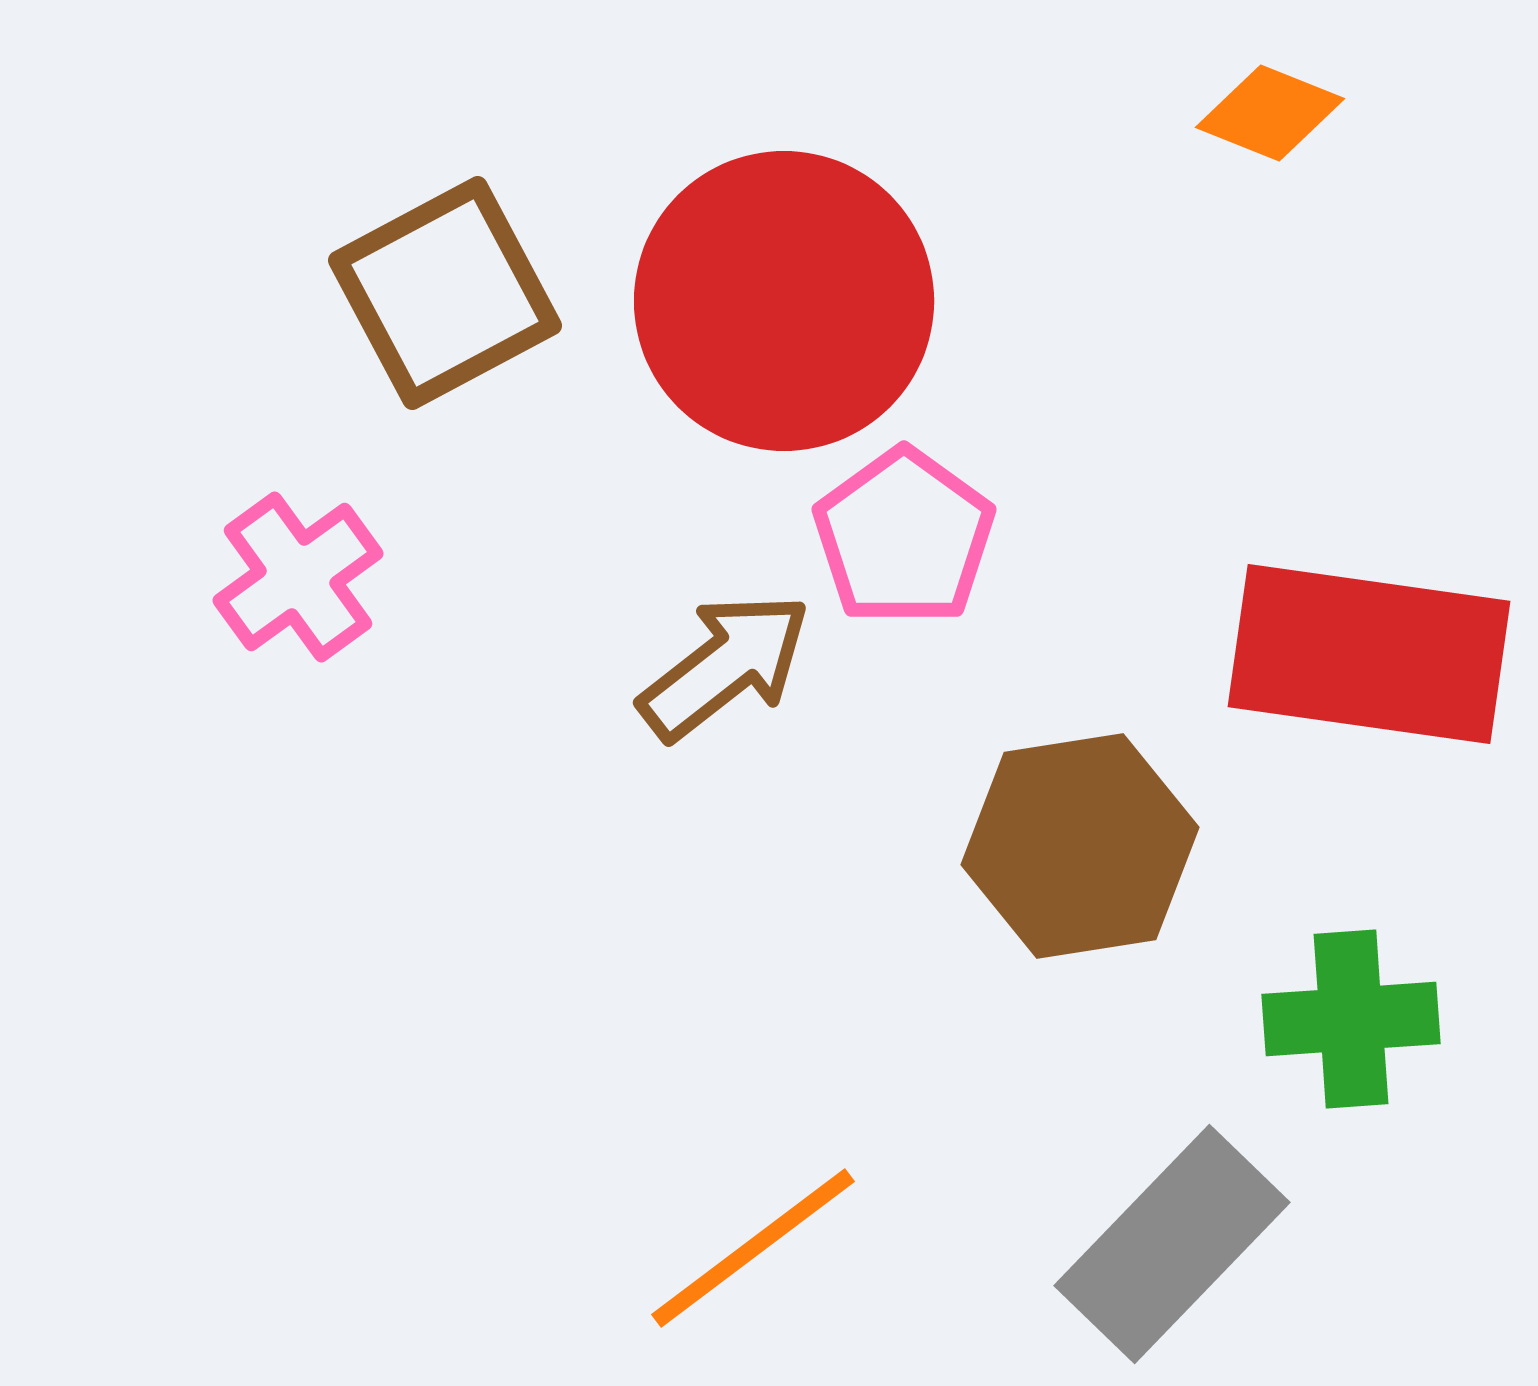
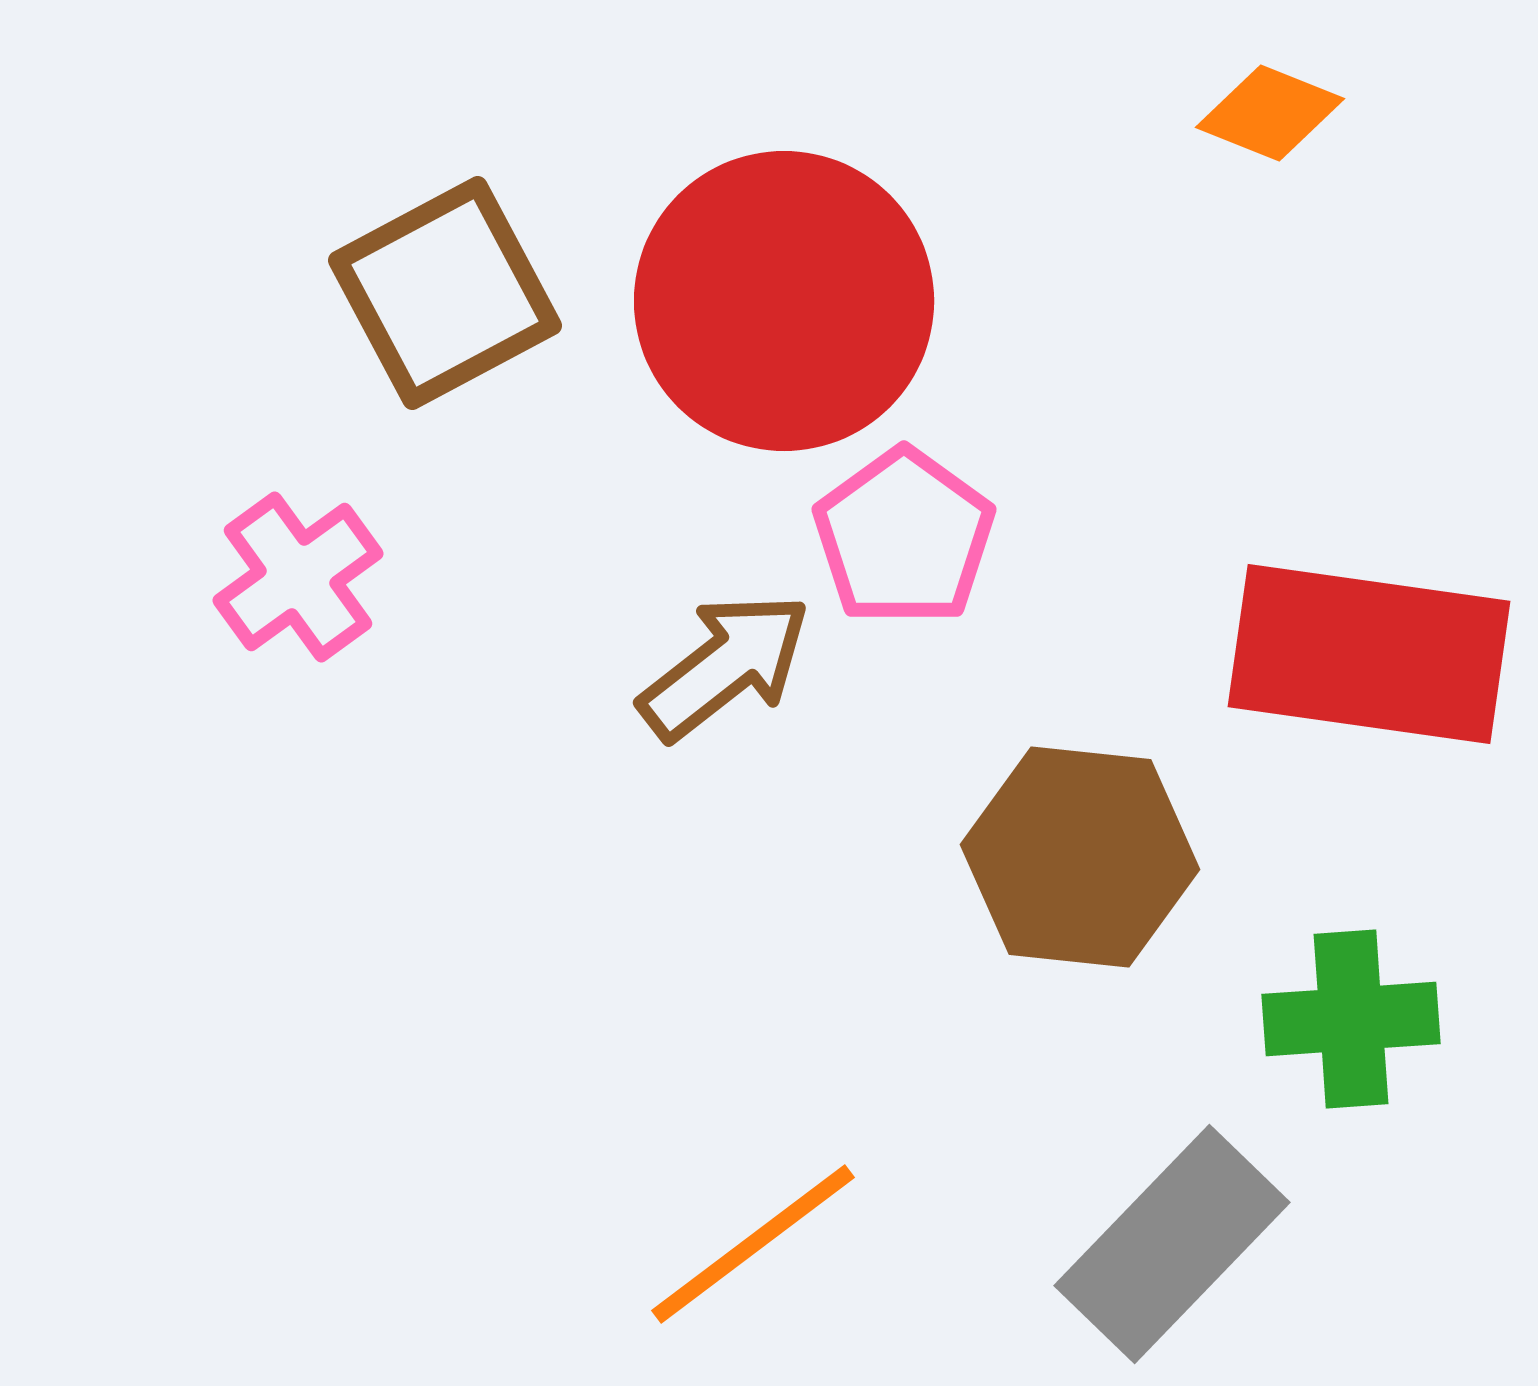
brown hexagon: moved 11 px down; rotated 15 degrees clockwise
orange line: moved 4 px up
